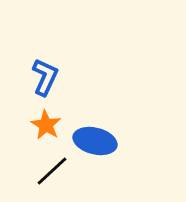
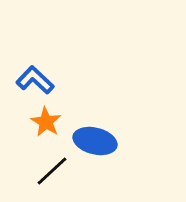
blue L-shape: moved 10 px left, 3 px down; rotated 72 degrees counterclockwise
orange star: moved 3 px up
